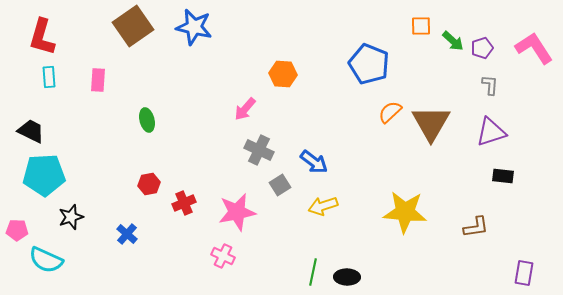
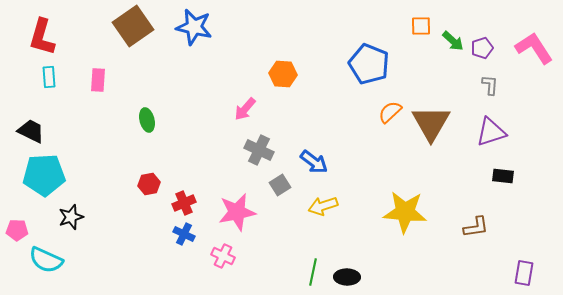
blue cross: moved 57 px right; rotated 15 degrees counterclockwise
